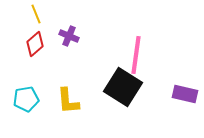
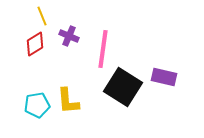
yellow line: moved 6 px right, 2 px down
red diamond: rotated 10 degrees clockwise
pink line: moved 33 px left, 6 px up
purple rectangle: moved 21 px left, 17 px up
cyan pentagon: moved 11 px right, 6 px down
